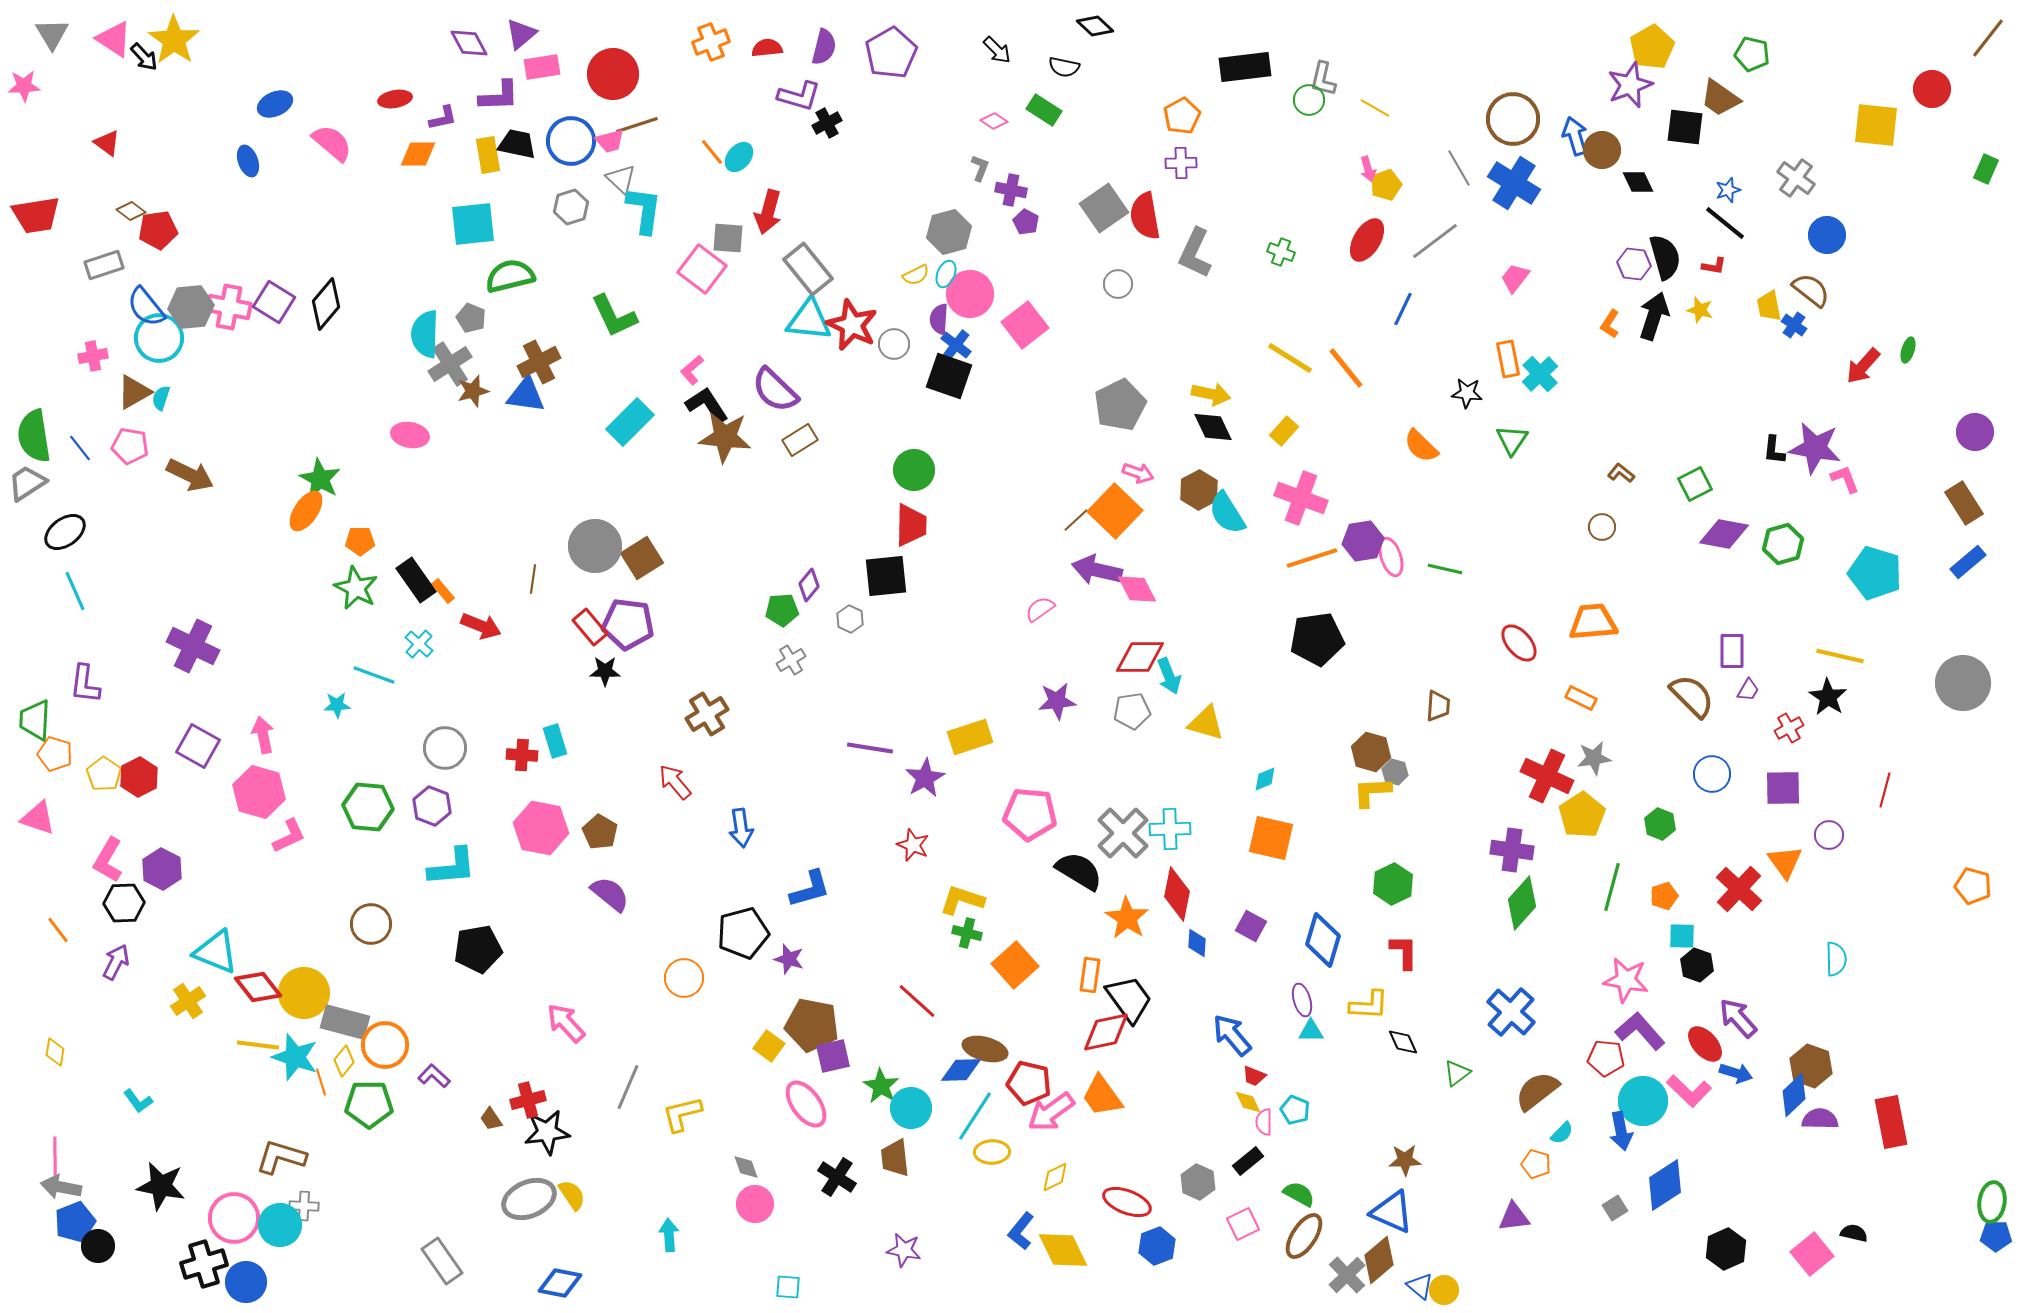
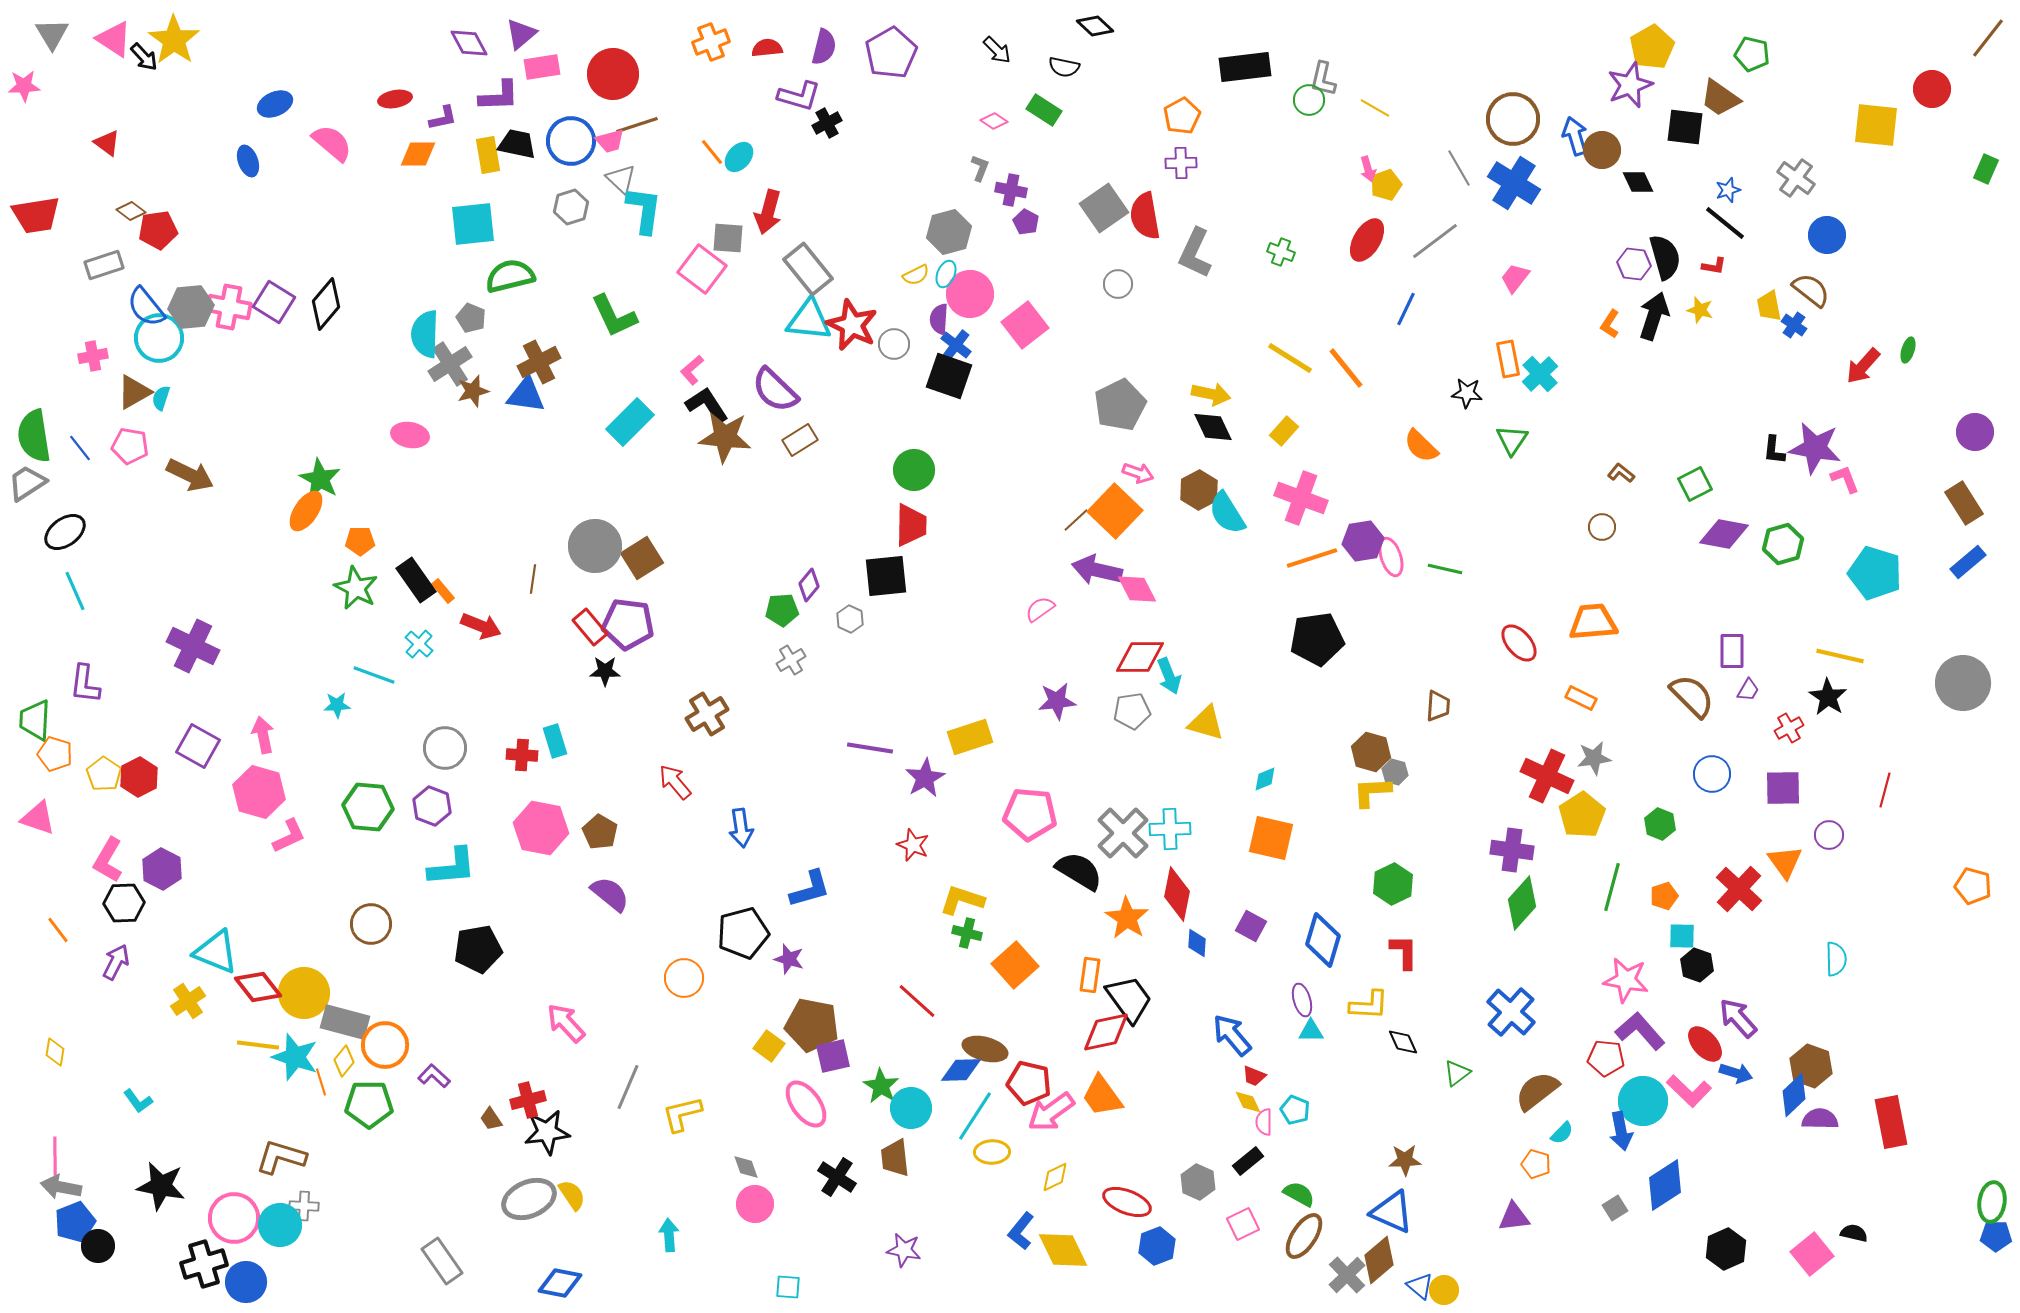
blue line at (1403, 309): moved 3 px right
